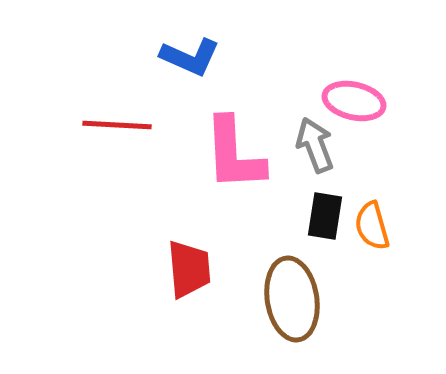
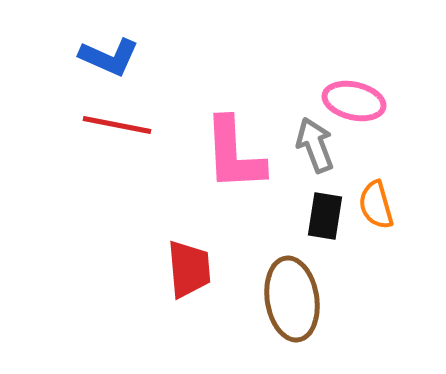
blue L-shape: moved 81 px left
red line: rotated 8 degrees clockwise
orange semicircle: moved 4 px right, 21 px up
